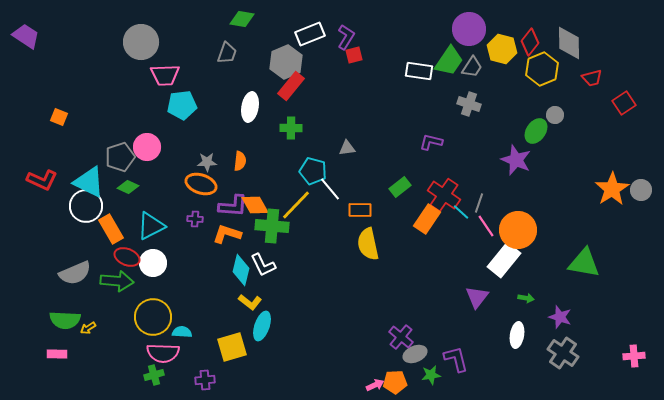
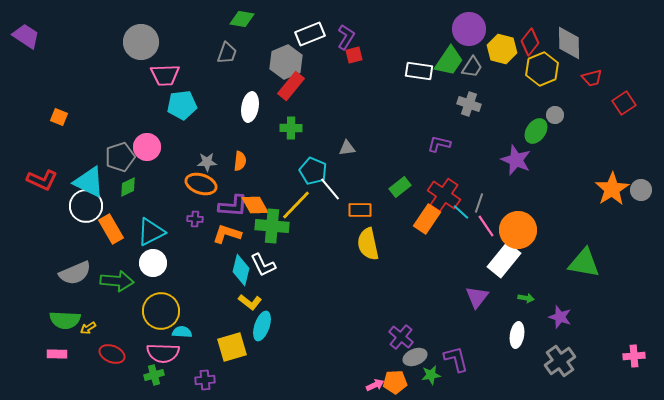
purple L-shape at (431, 142): moved 8 px right, 2 px down
cyan pentagon at (313, 171): rotated 8 degrees clockwise
green diamond at (128, 187): rotated 50 degrees counterclockwise
cyan triangle at (151, 226): moved 6 px down
red ellipse at (127, 257): moved 15 px left, 97 px down
yellow circle at (153, 317): moved 8 px right, 6 px up
gray cross at (563, 353): moved 3 px left, 8 px down; rotated 20 degrees clockwise
gray ellipse at (415, 354): moved 3 px down
